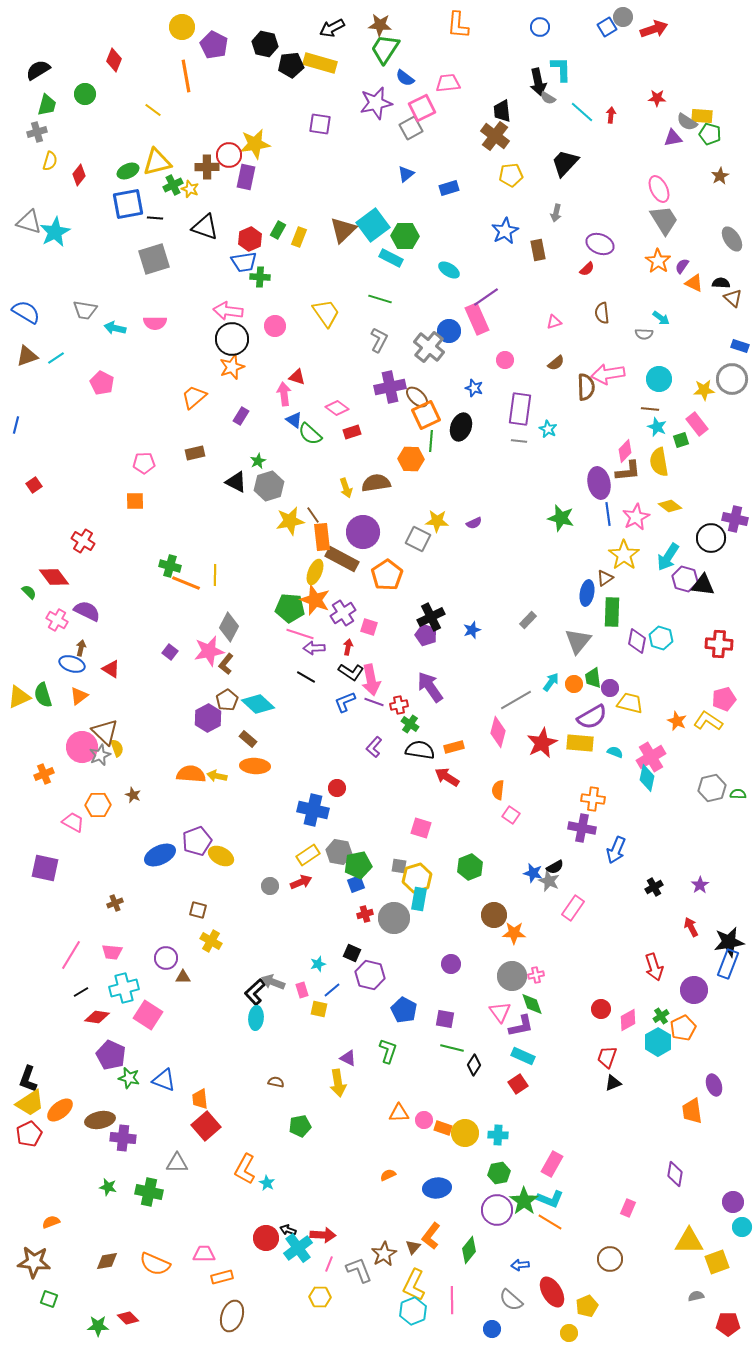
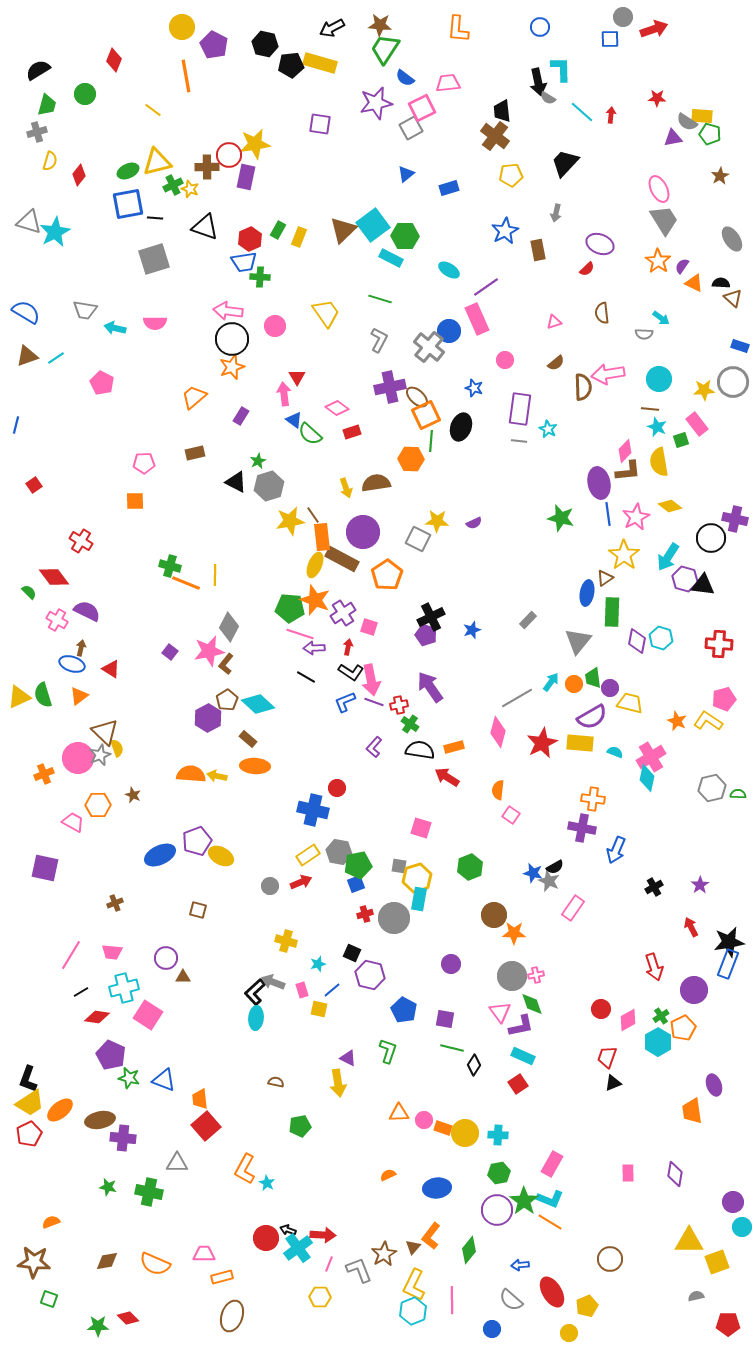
orange L-shape at (458, 25): moved 4 px down
blue square at (607, 27): moved 3 px right, 12 px down; rotated 30 degrees clockwise
purple line at (486, 297): moved 10 px up
red triangle at (297, 377): rotated 42 degrees clockwise
gray circle at (732, 379): moved 1 px right, 3 px down
brown semicircle at (586, 387): moved 3 px left
red cross at (83, 541): moved 2 px left
yellow ellipse at (315, 572): moved 7 px up
gray line at (516, 700): moved 1 px right, 2 px up
pink circle at (82, 747): moved 4 px left, 11 px down
yellow cross at (211, 941): moved 75 px right; rotated 15 degrees counterclockwise
pink rectangle at (628, 1208): moved 35 px up; rotated 24 degrees counterclockwise
